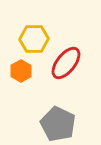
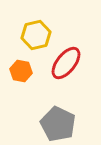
yellow hexagon: moved 2 px right, 4 px up; rotated 12 degrees counterclockwise
orange hexagon: rotated 20 degrees counterclockwise
